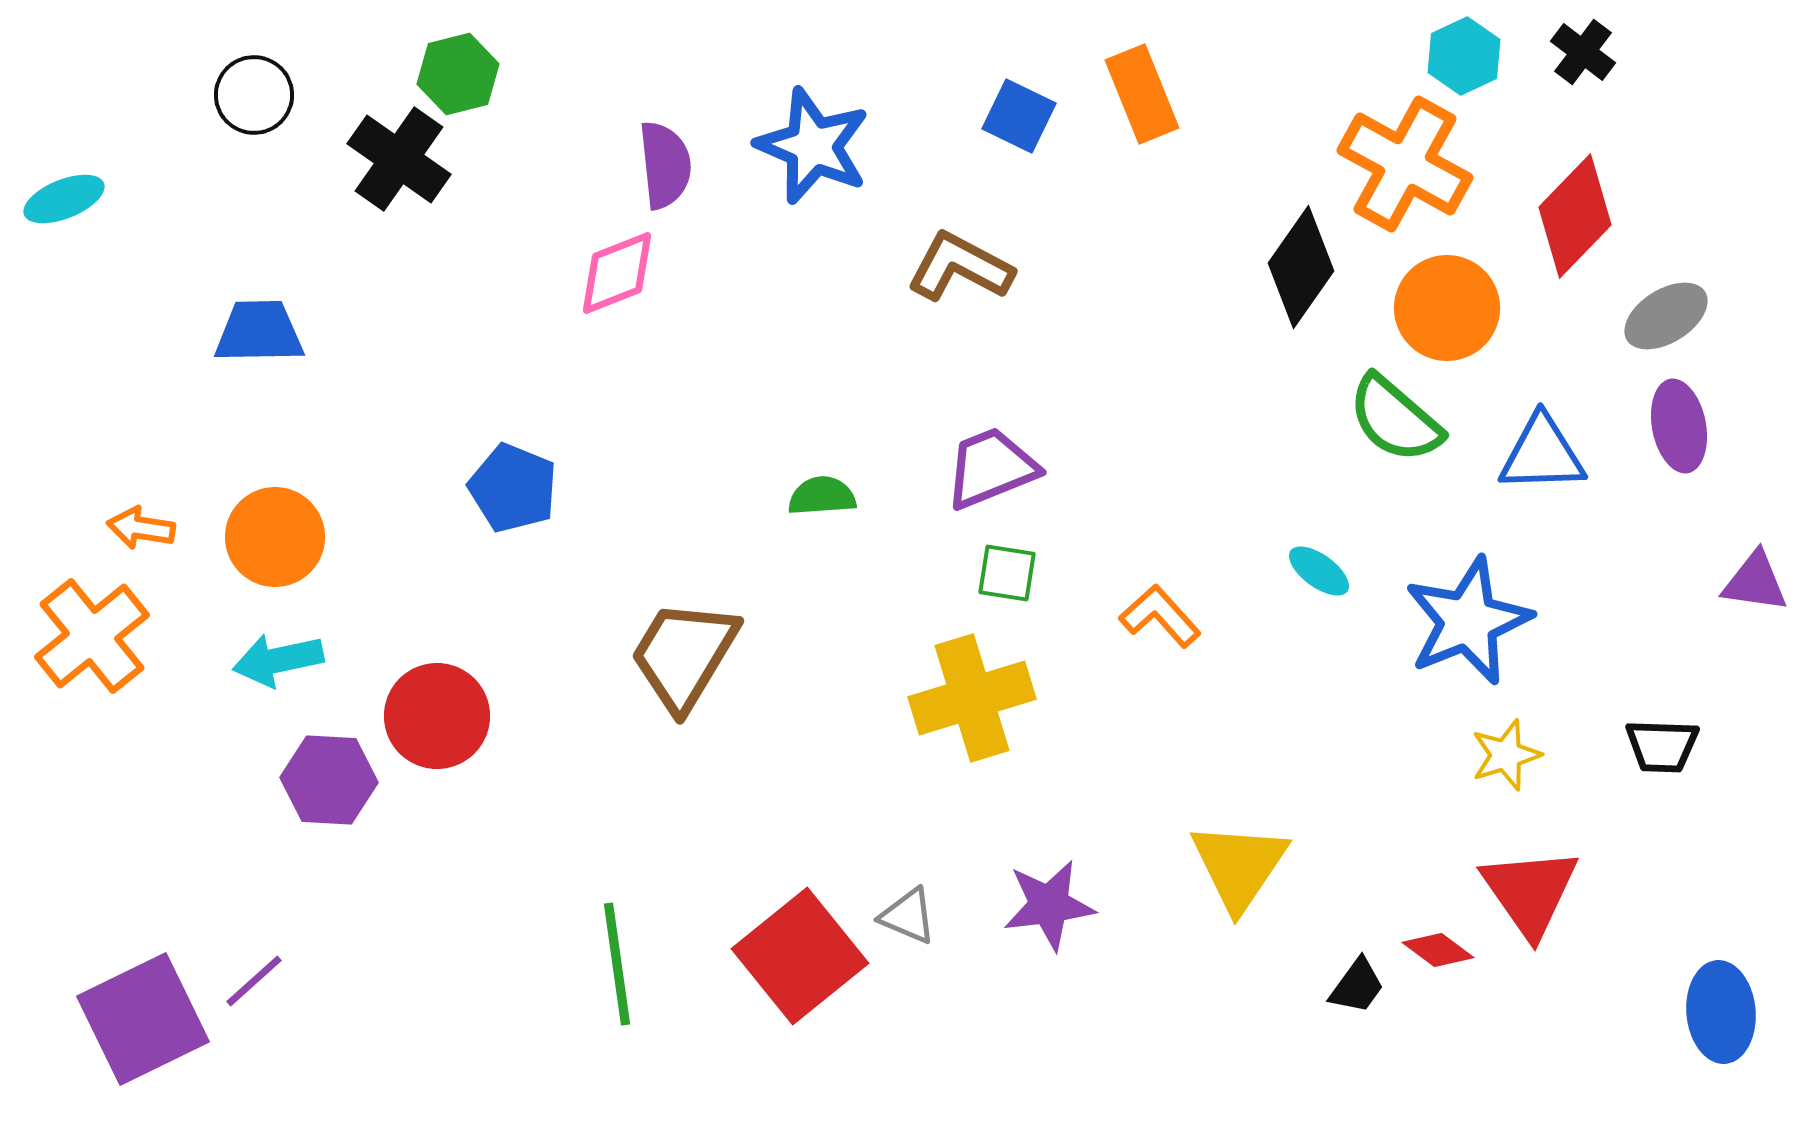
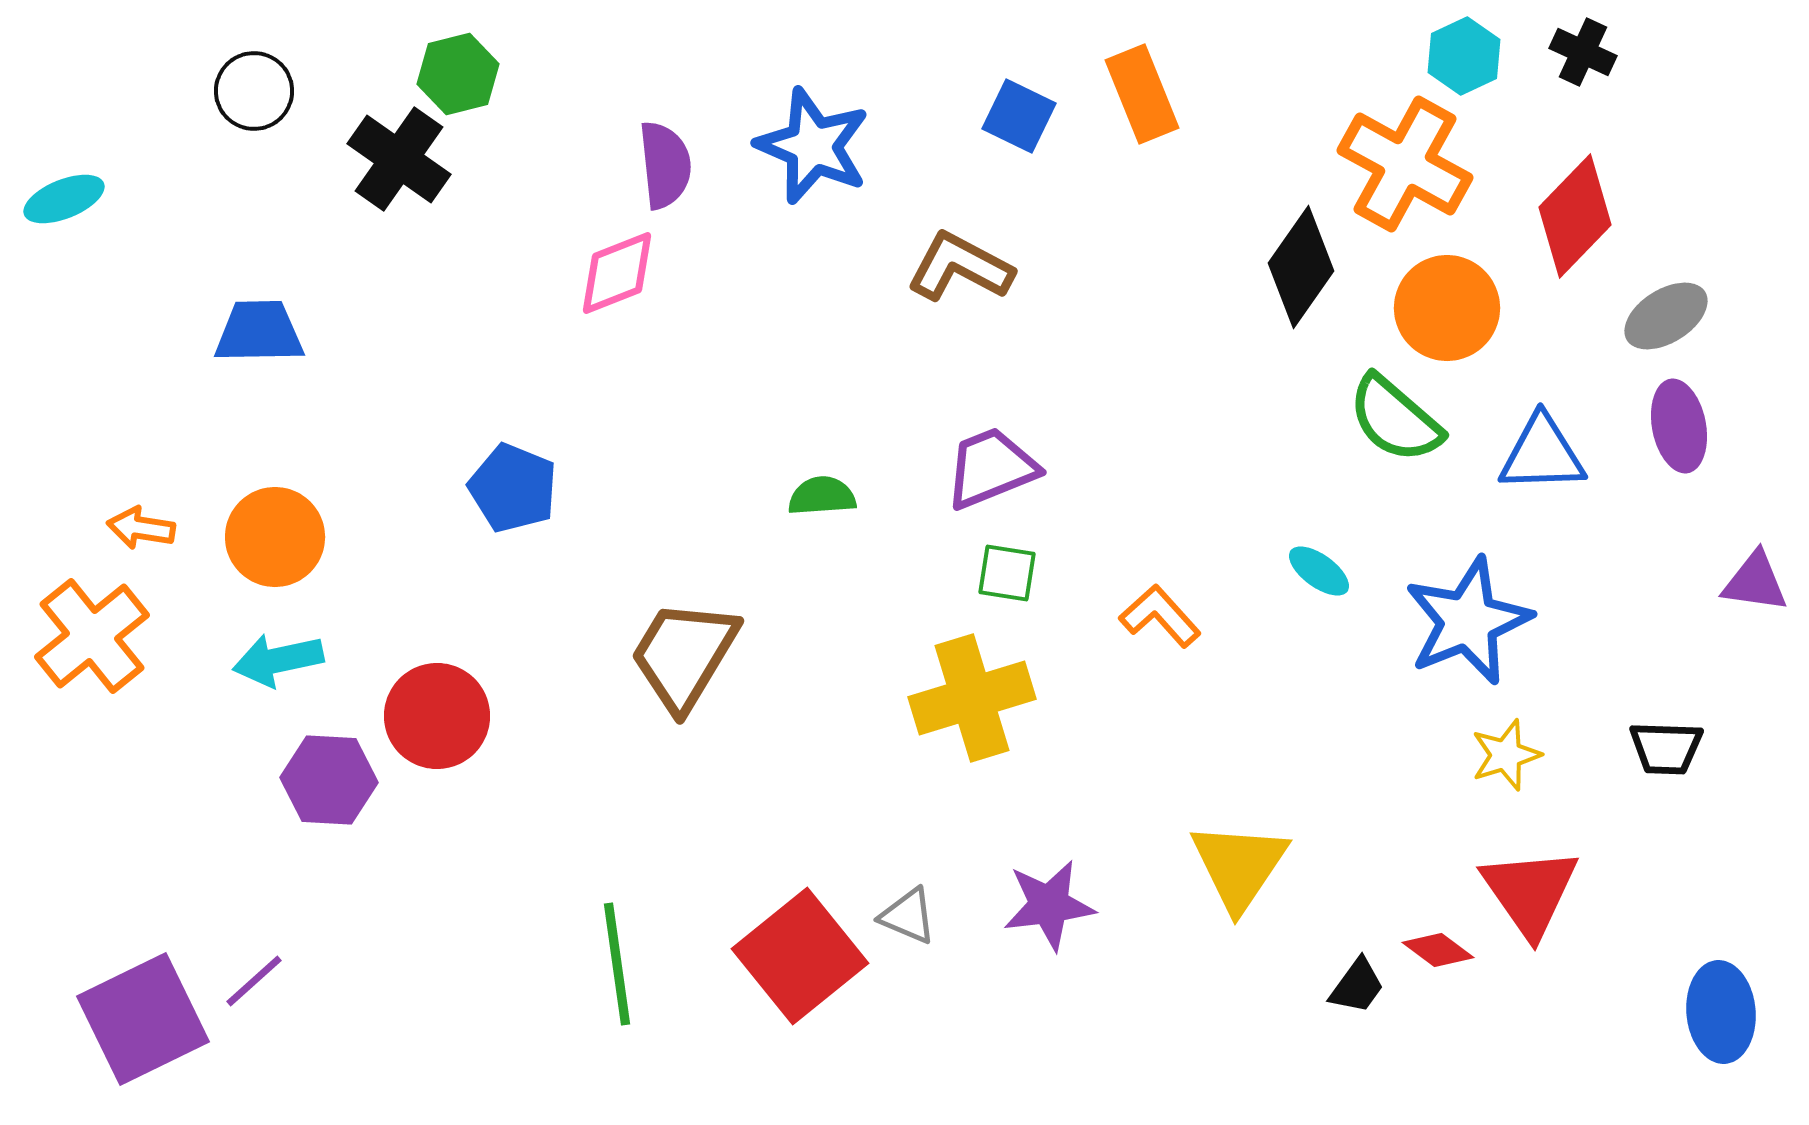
black cross at (1583, 52): rotated 12 degrees counterclockwise
black circle at (254, 95): moved 4 px up
black trapezoid at (1662, 746): moved 4 px right, 2 px down
